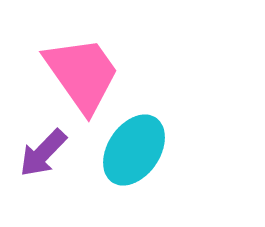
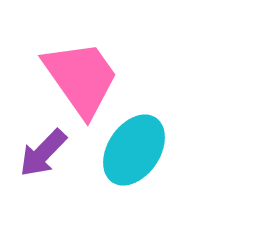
pink trapezoid: moved 1 px left, 4 px down
